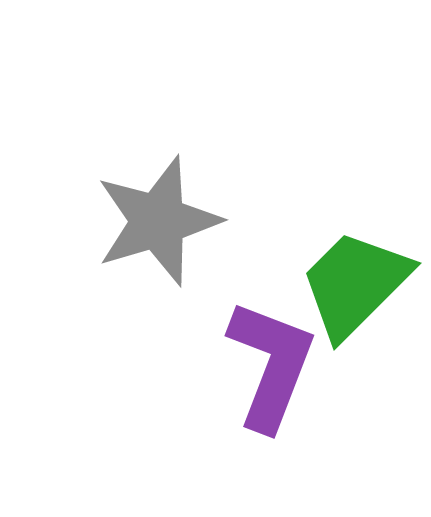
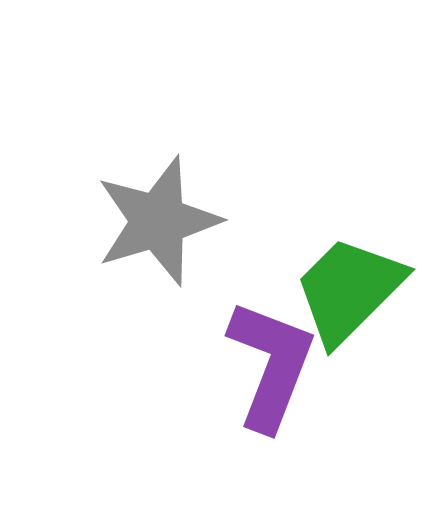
green trapezoid: moved 6 px left, 6 px down
